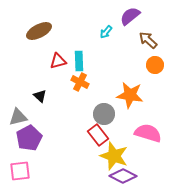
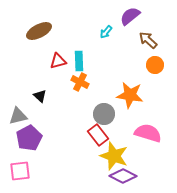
gray triangle: moved 1 px up
